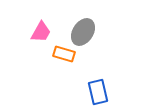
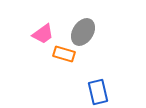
pink trapezoid: moved 2 px right, 2 px down; rotated 25 degrees clockwise
